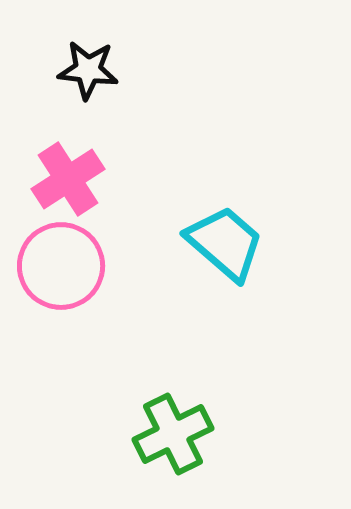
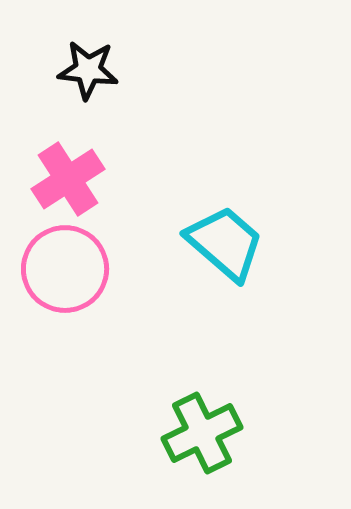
pink circle: moved 4 px right, 3 px down
green cross: moved 29 px right, 1 px up
